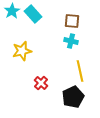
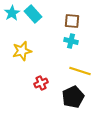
cyan star: moved 2 px down
yellow line: rotated 60 degrees counterclockwise
red cross: rotated 24 degrees clockwise
